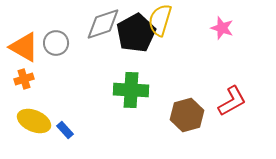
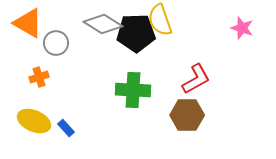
yellow semicircle: rotated 36 degrees counterclockwise
gray diamond: rotated 51 degrees clockwise
pink star: moved 20 px right
black pentagon: rotated 27 degrees clockwise
orange triangle: moved 4 px right, 24 px up
orange cross: moved 15 px right, 2 px up
green cross: moved 2 px right
red L-shape: moved 36 px left, 22 px up
brown hexagon: rotated 16 degrees clockwise
blue rectangle: moved 1 px right, 2 px up
